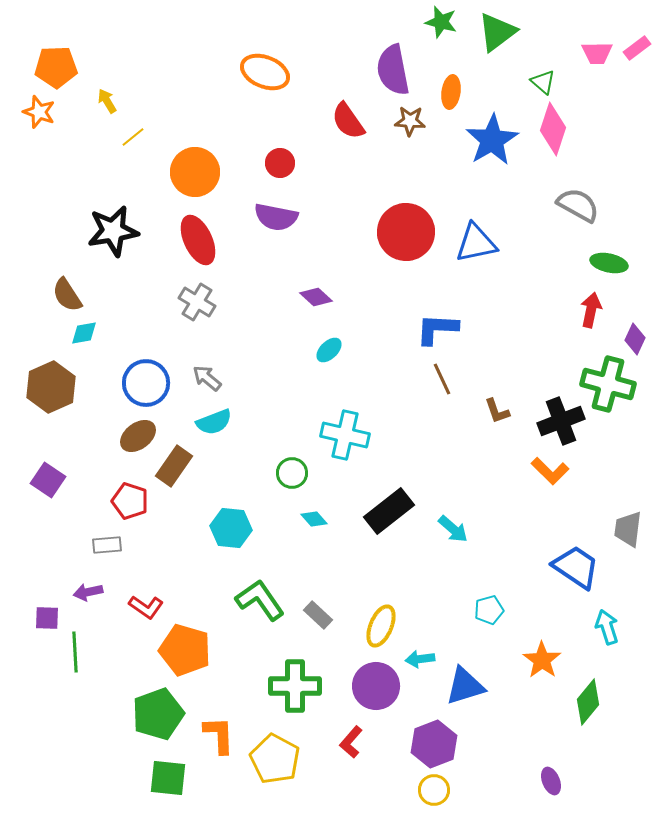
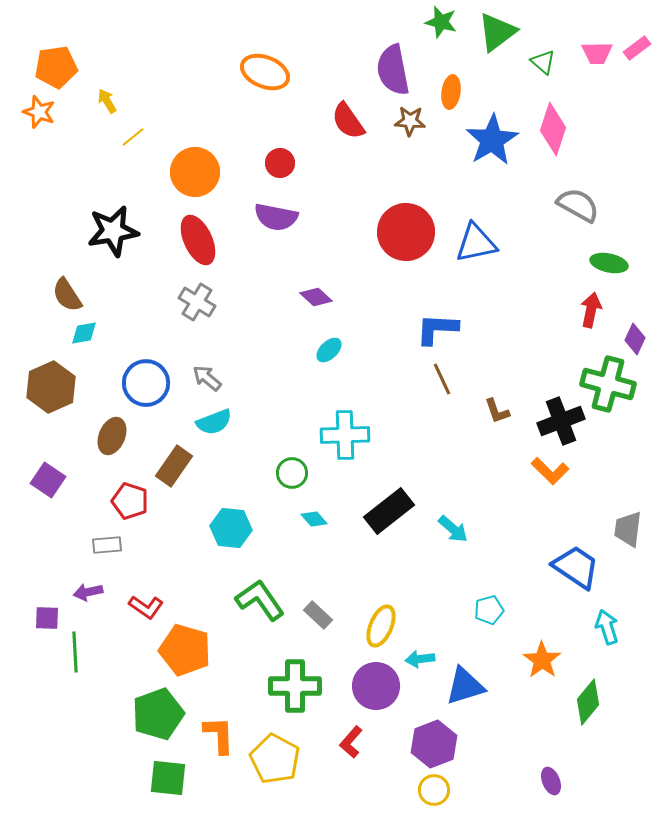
orange pentagon at (56, 67): rotated 6 degrees counterclockwise
green triangle at (543, 82): moved 20 px up
cyan cross at (345, 435): rotated 15 degrees counterclockwise
brown ellipse at (138, 436): moved 26 px left; rotated 30 degrees counterclockwise
